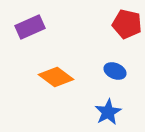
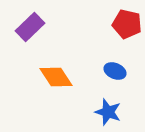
purple rectangle: rotated 20 degrees counterclockwise
orange diamond: rotated 20 degrees clockwise
blue star: rotated 24 degrees counterclockwise
